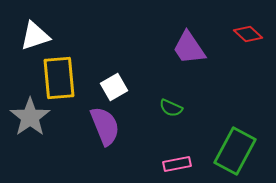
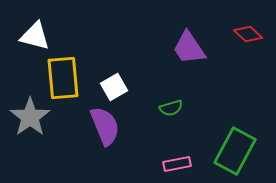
white triangle: rotated 32 degrees clockwise
yellow rectangle: moved 4 px right
green semicircle: rotated 40 degrees counterclockwise
